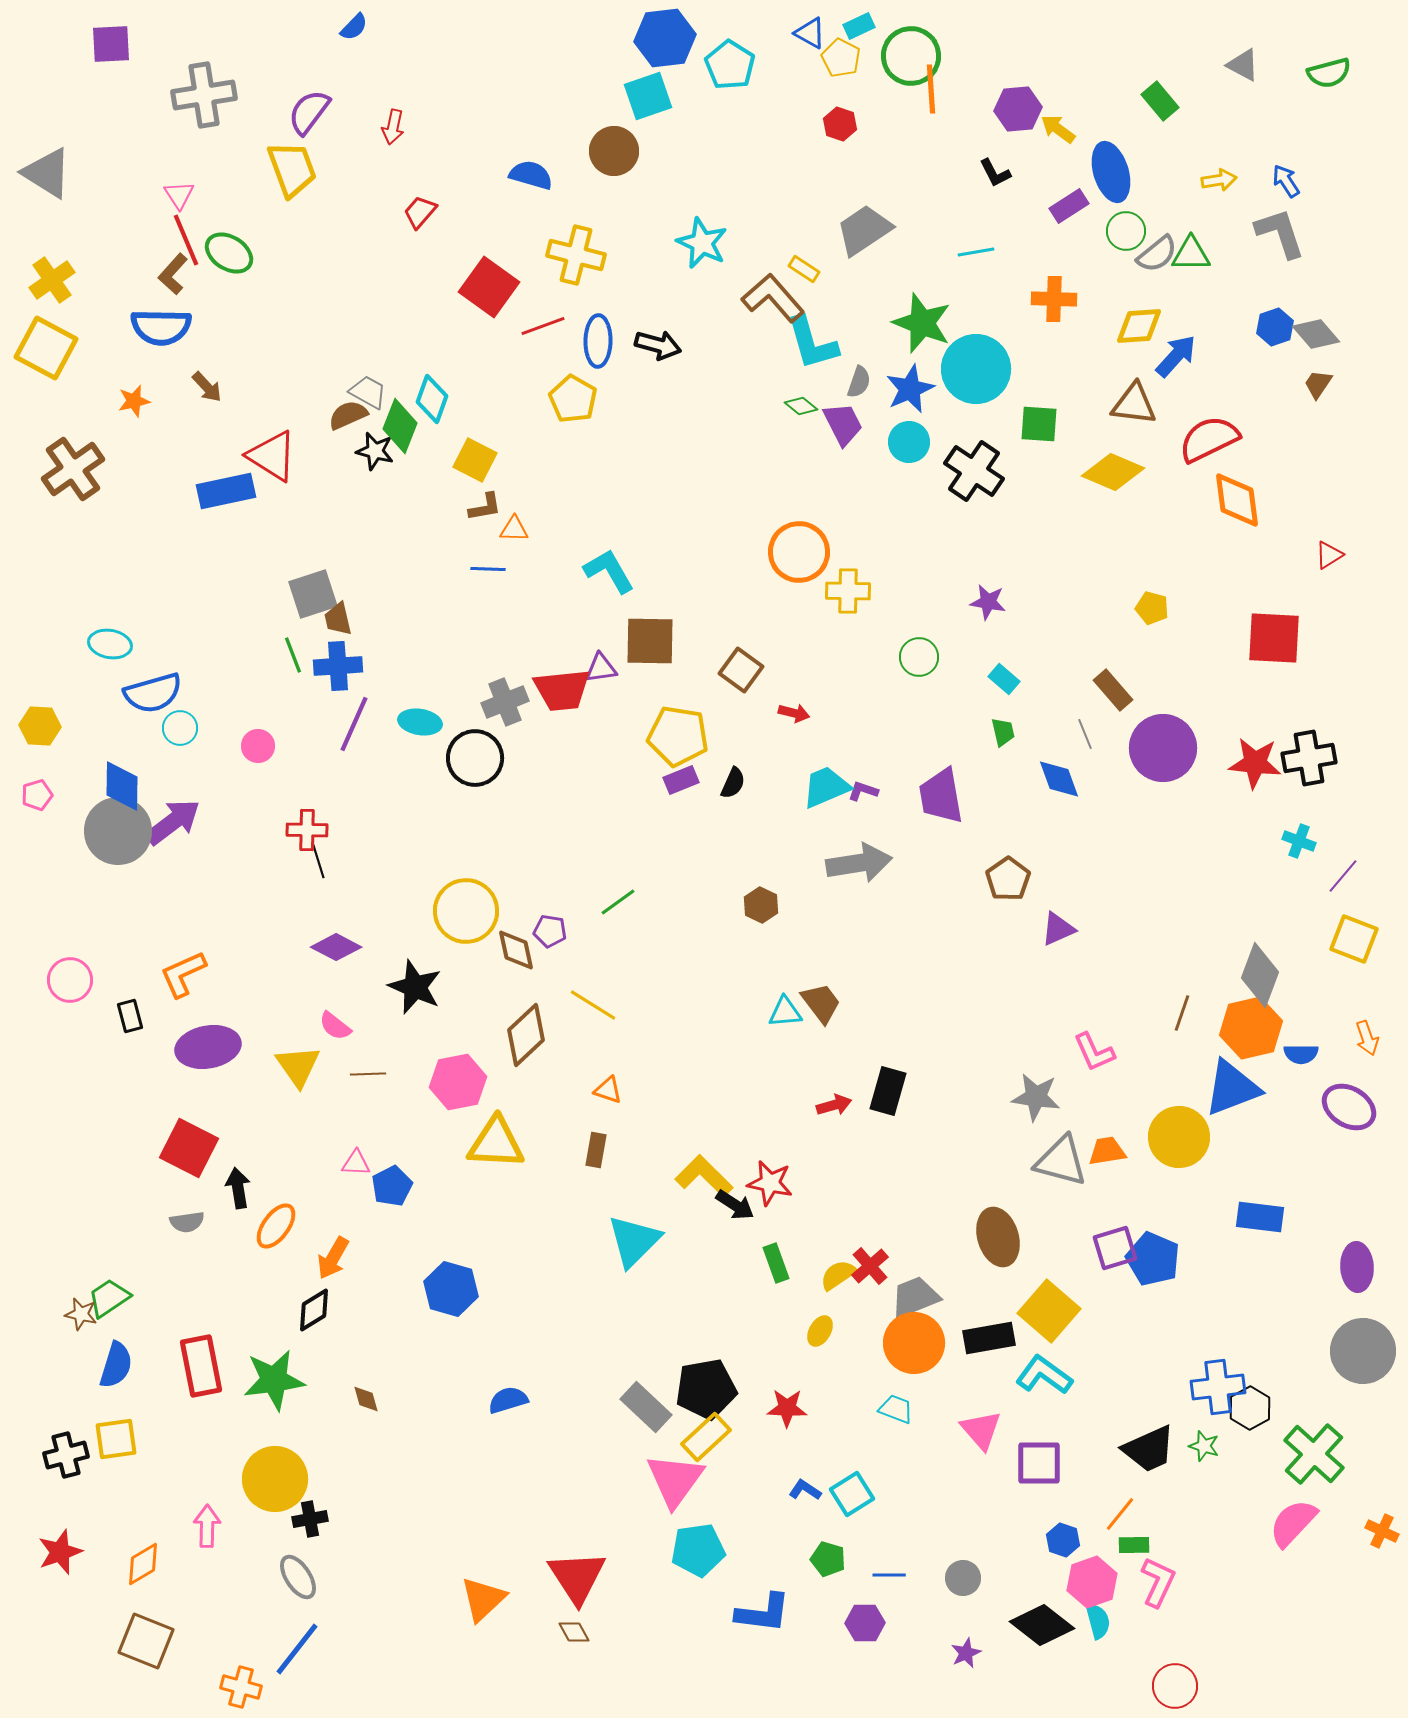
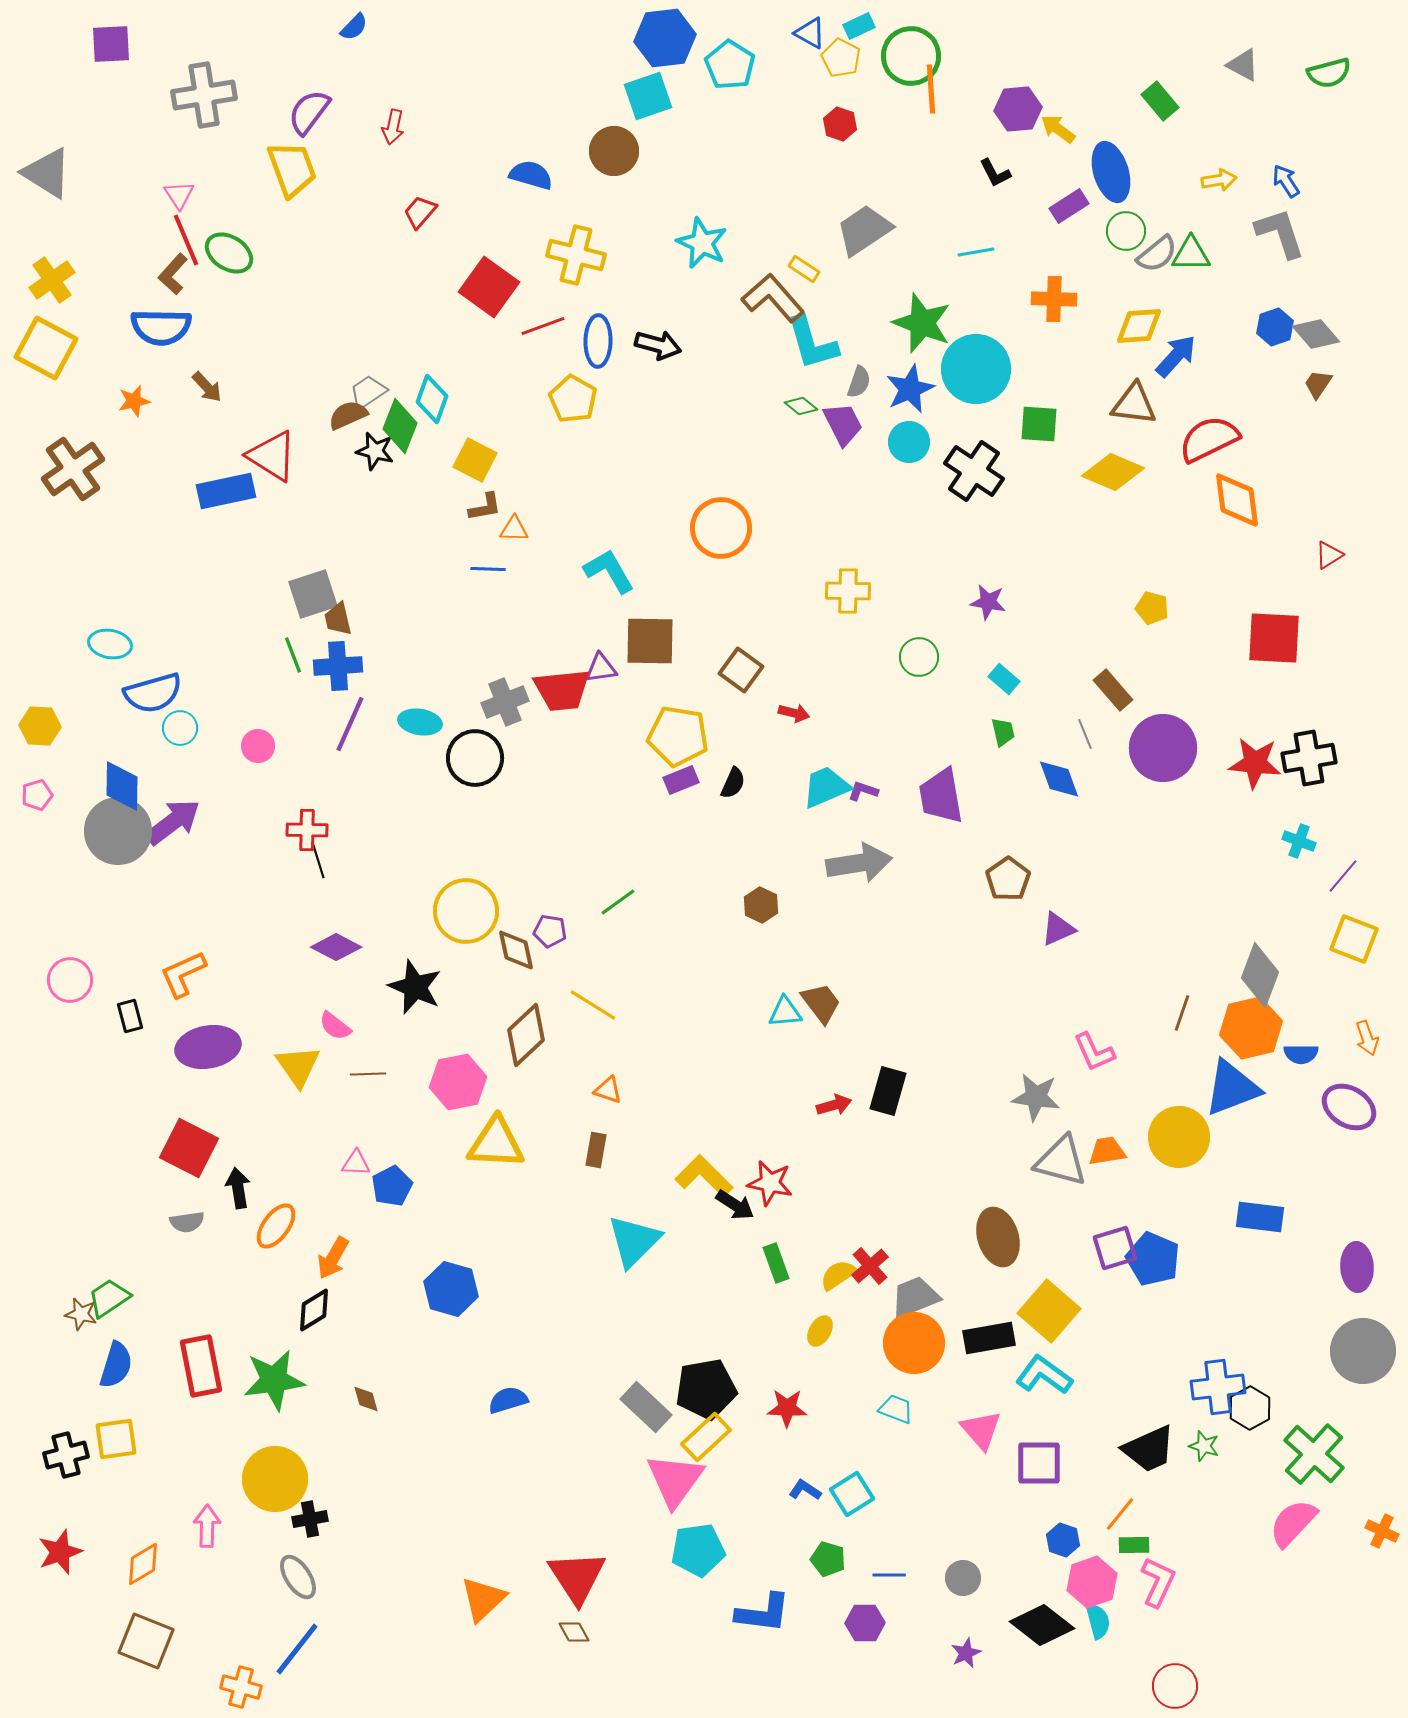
gray trapezoid at (368, 392): rotated 63 degrees counterclockwise
orange circle at (799, 552): moved 78 px left, 24 px up
purple line at (354, 724): moved 4 px left
